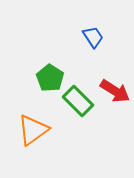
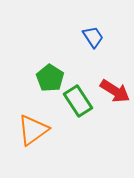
green rectangle: rotated 12 degrees clockwise
